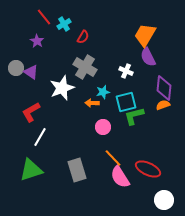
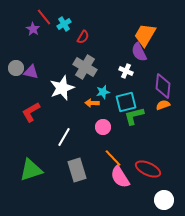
purple star: moved 4 px left, 12 px up
purple semicircle: moved 9 px left, 5 px up
purple triangle: rotated 21 degrees counterclockwise
purple diamond: moved 1 px left, 2 px up
white line: moved 24 px right
